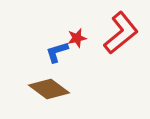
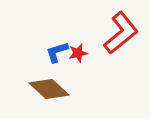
red star: moved 1 px right, 15 px down
brown diamond: rotated 6 degrees clockwise
